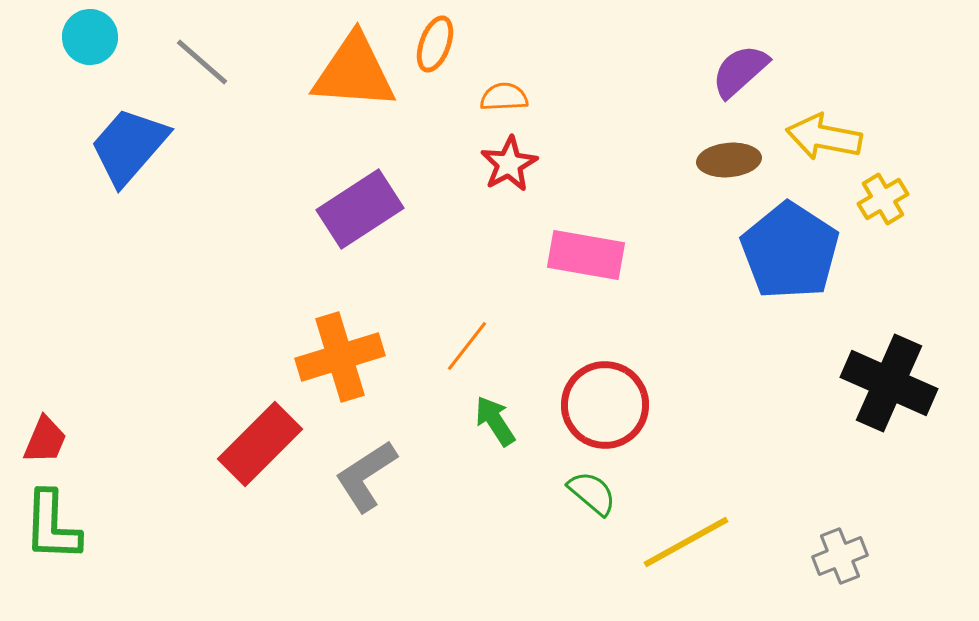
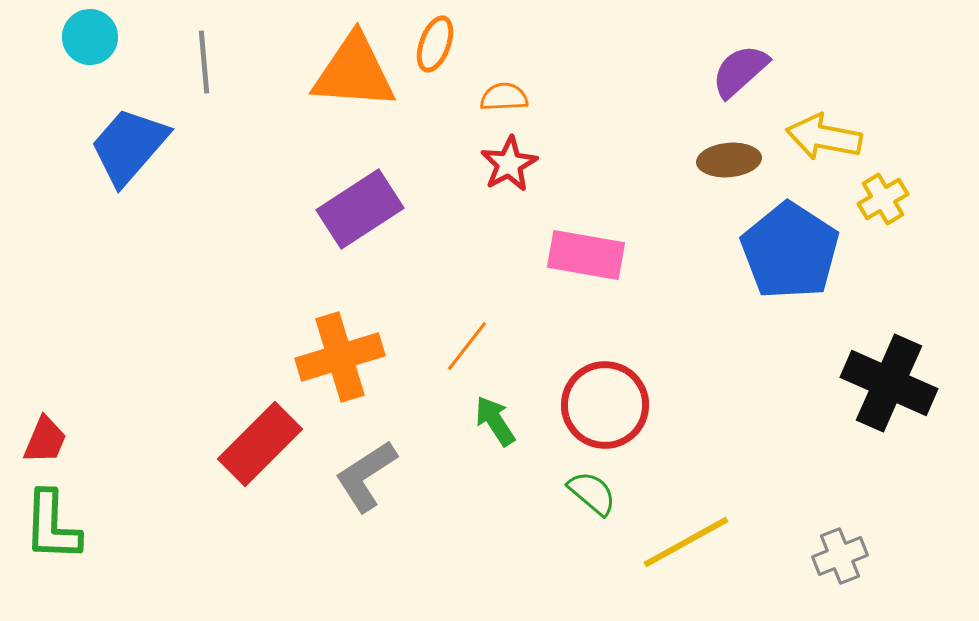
gray line: moved 2 px right; rotated 44 degrees clockwise
